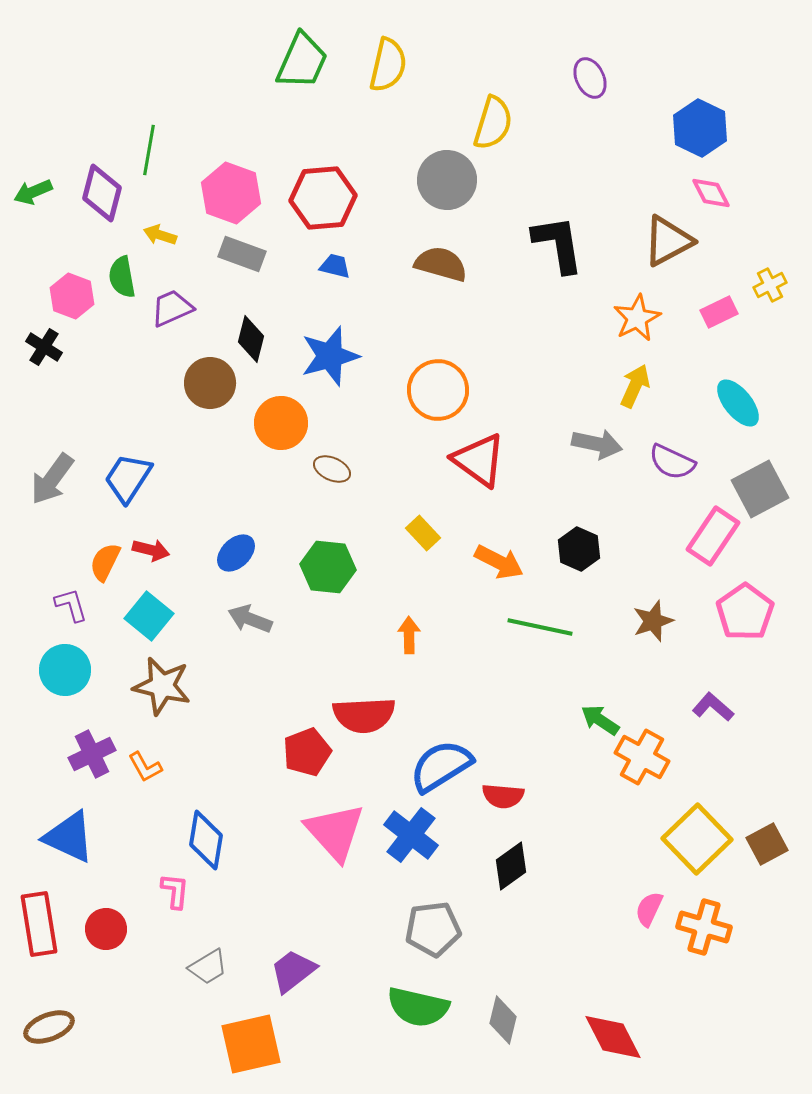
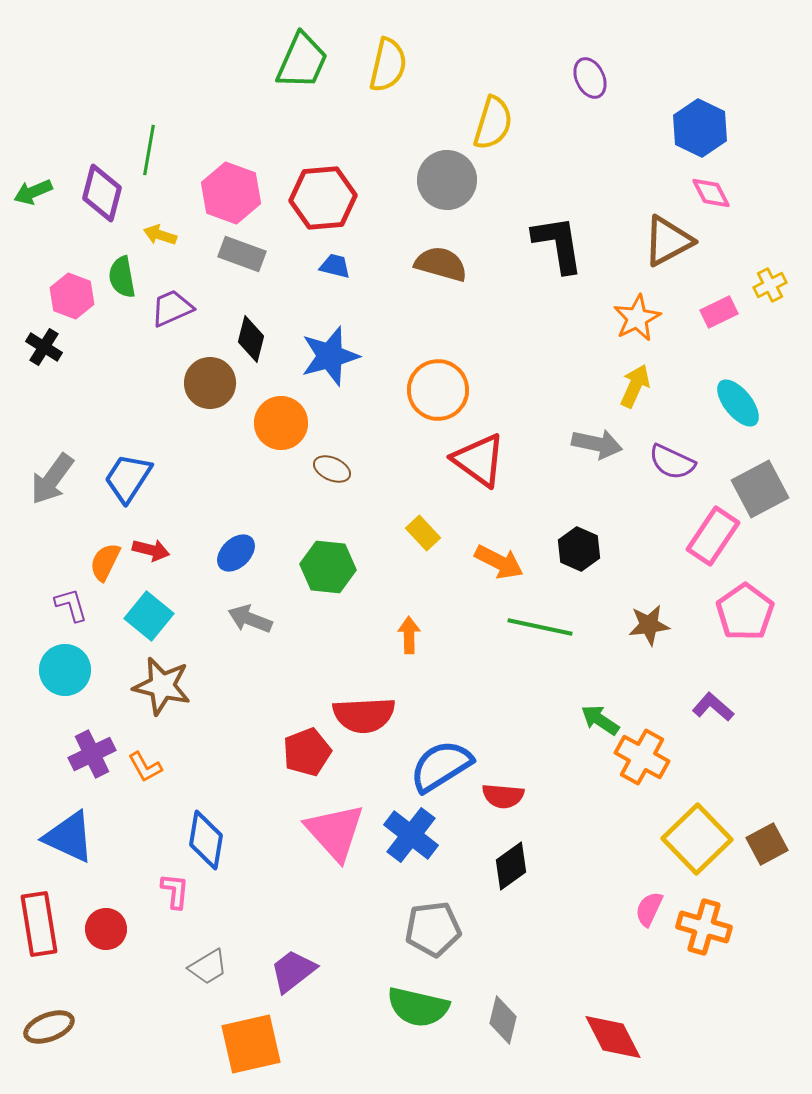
brown star at (653, 621): moved 4 px left, 4 px down; rotated 12 degrees clockwise
